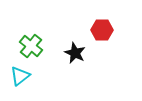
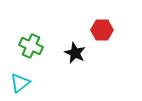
green cross: rotated 15 degrees counterclockwise
cyan triangle: moved 7 px down
